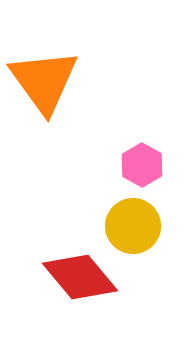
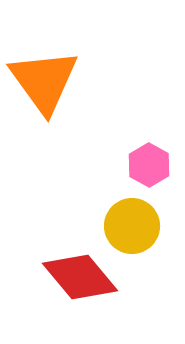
pink hexagon: moved 7 px right
yellow circle: moved 1 px left
